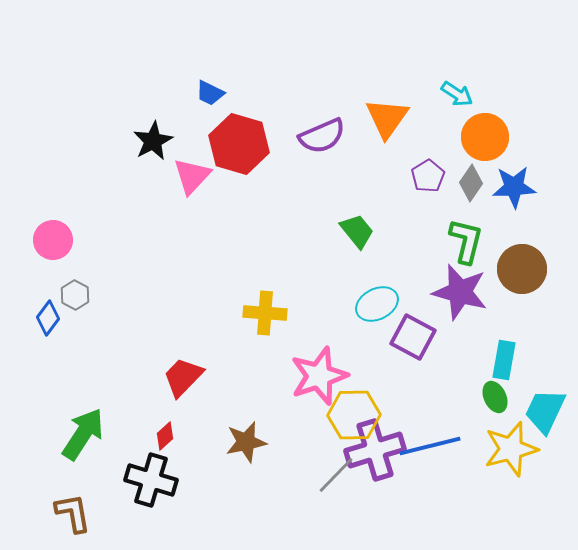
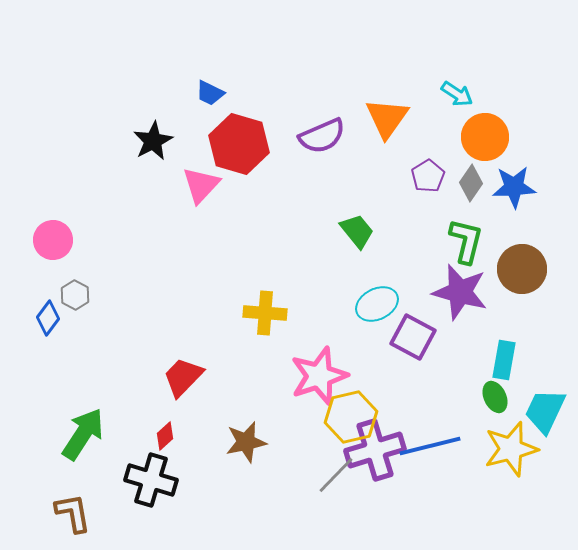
pink triangle: moved 9 px right, 9 px down
yellow hexagon: moved 3 px left, 2 px down; rotated 12 degrees counterclockwise
